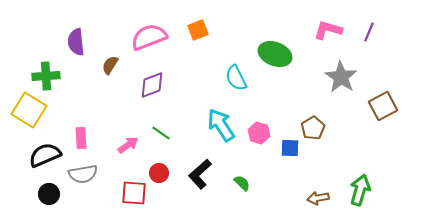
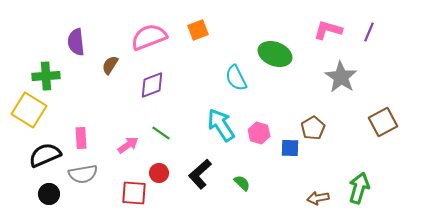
brown square: moved 16 px down
green arrow: moved 1 px left, 2 px up
